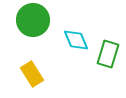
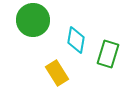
cyan diamond: rotated 32 degrees clockwise
yellow rectangle: moved 25 px right, 1 px up
